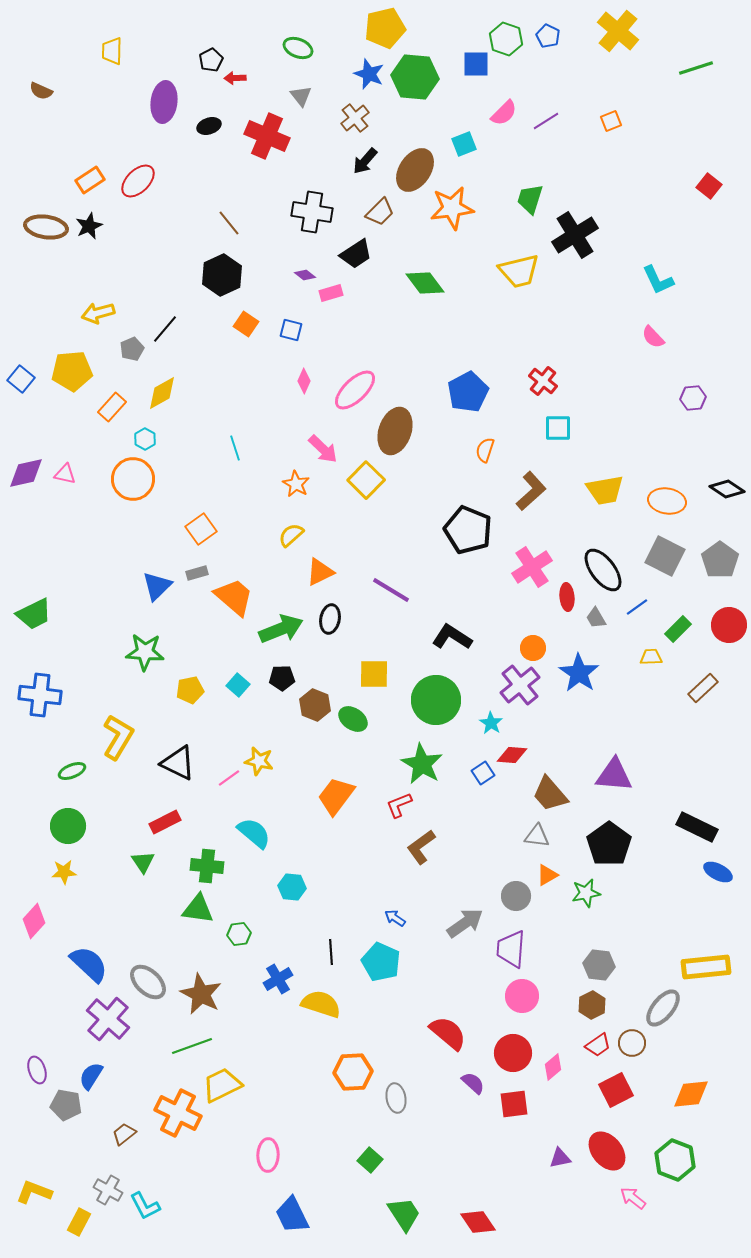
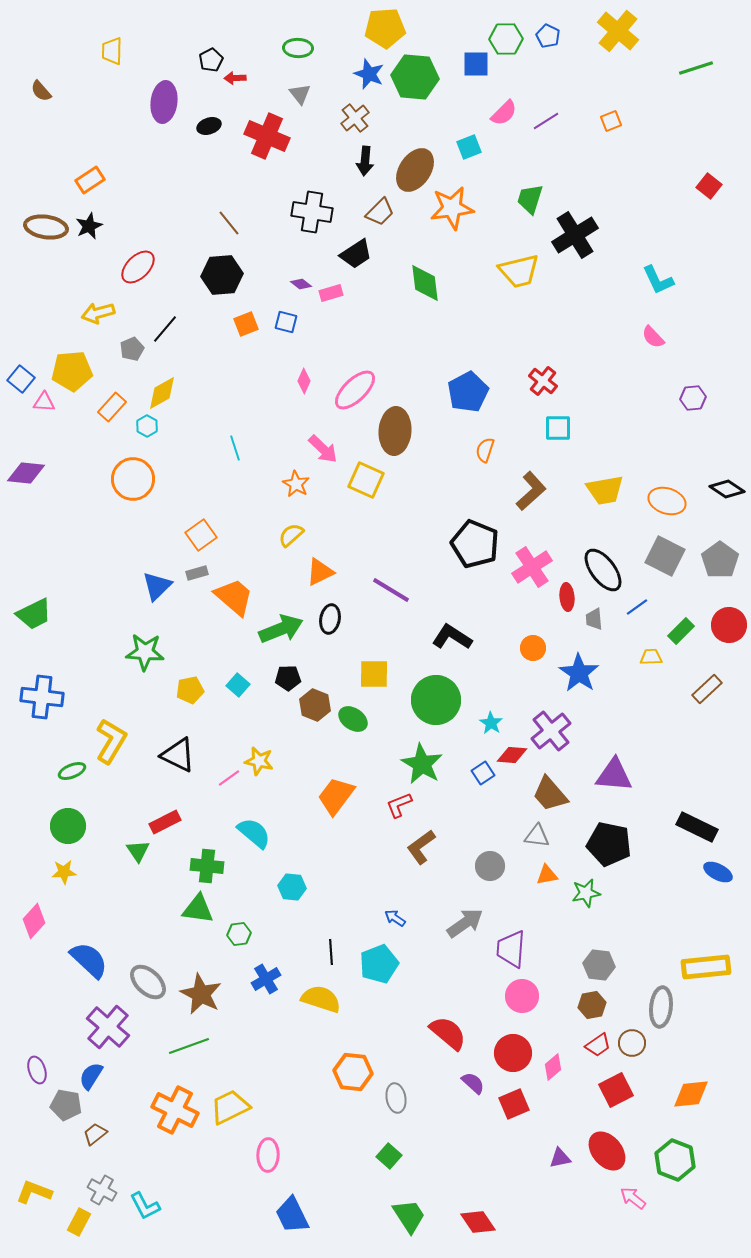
yellow pentagon at (385, 28): rotated 9 degrees clockwise
green hexagon at (506, 39): rotated 20 degrees counterclockwise
green ellipse at (298, 48): rotated 20 degrees counterclockwise
brown semicircle at (41, 91): rotated 25 degrees clockwise
gray triangle at (301, 96): moved 1 px left, 2 px up
cyan square at (464, 144): moved 5 px right, 3 px down
black arrow at (365, 161): rotated 36 degrees counterclockwise
red ellipse at (138, 181): moved 86 px down
black hexagon at (222, 275): rotated 21 degrees clockwise
purple diamond at (305, 275): moved 4 px left, 9 px down
green diamond at (425, 283): rotated 30 degrees clockwise
orange square at (246, 324): rotated 35 degrees clockwise
blue square at (291, 330): moved 5 px left, 8 px up
brown ellipse at (395, 431): rotated 15 degrees counterclockwise
cyan hexagon at (145, 439): moved 2 px right, 13 px up
purple diamond at (26, 473): rotated 18 degrees clockwise
pink triangle at (65, 474): moved 21 px left, 72 px up; rotated 10 degrees counterclockwise
yellow square at (366, 480): rotated 21 degrees counterclockwise
orange ellipse at (667, 501): rotated 9 degrees clockwise
orange square at (201, 529): moved 6 px down
black pentagon at (468, 530): moved 7 px right, 14 px down
gray trapezoid at (596, 618): moved 2 px left, 1 px down; rotated 25 degrees clockwise
green rectangle at (678, 629): moved 3 px right, 2 px down
black pentagon at (282, 678): moved 6 px right
purple cross at (520, 685): moved 31 px right, 46 px down
brown rectangle at (703, 688): moved 4 px right, 1 px down
blue cross at (40, 695): moved 2 px right, 2 px down
yellow L-shape at (118, 737): moved 7 px left, 4 px down
black triangle at (178, 763): moved 8 px up
black pentagon at (609, 844): rotated 24 degrees counterclockwise
green triangle at (143, 862): moved 5 px left, 11 px up
orange triangle at (547, 875): rotated 20 degrees clockwise
gray circle at (516, 896): moved 26 px left, 30 px up
cyan pentagon at (381, 962): moved 2 px left, 2 px down; rotated 27 degrees clockwise
blue semicircle at (89, 964): moved 4 px up
blue cross at (278, 979): moved 12 px left
yellow semicircle at (321, 1004): moved 5 px up
brown hexagon at (592, 1005): rotated 16 degrees clockwise
gray ellipse at (663, 1008): moved 2 px left, 1 px up; rotated 33 degrees counterclockwise
purple cross at (108, 1019): moved 8 px down
green line at (192, 1046): moved 3 px left
orange hexagon at (353, 1072): rotated 9 degrees clockwise
yellow trapezoid at (222, 1085): moved 8 px right, 22 px down
red square at (514, 1104): rotated 16 degrees counterclockwise
orange cross at (178, 1113): moved 3 px left, 3 px up
brown trapezoid at (124, 1134): moved 29 px left
green square at (370, 1160): moved 19 px right, 4 px up
gray cross at (108, 1190): moved 6 px left
green trapezoid at (404, 1214): moved 5 px right, 2 px down
